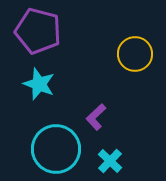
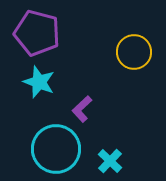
purple pentagon: moved 1 px left, 2 px down
yellow circle: moved 1 px left, 2 px up
cyan star: moved 2 px up
purple L-shape: moved 14 px left, 8 px up
